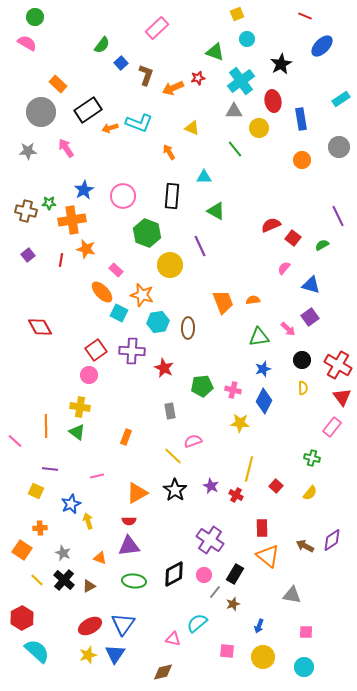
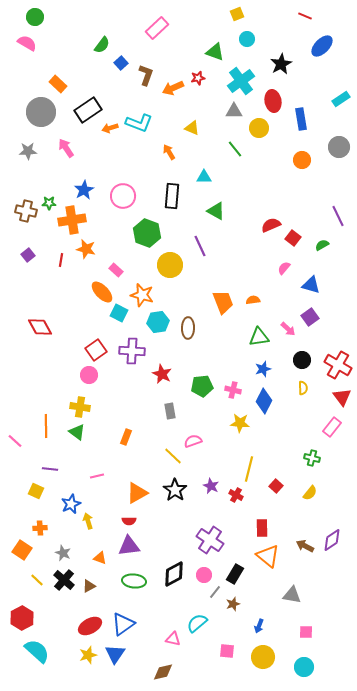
red star at (164, 368): moved 2 px left, 6 px down
blue triangle at (123, 624): rotated 20 degrees clockwise
